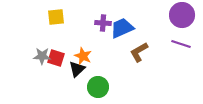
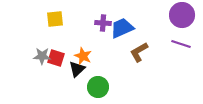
yellow square: moved 1 px left, 2 px down
